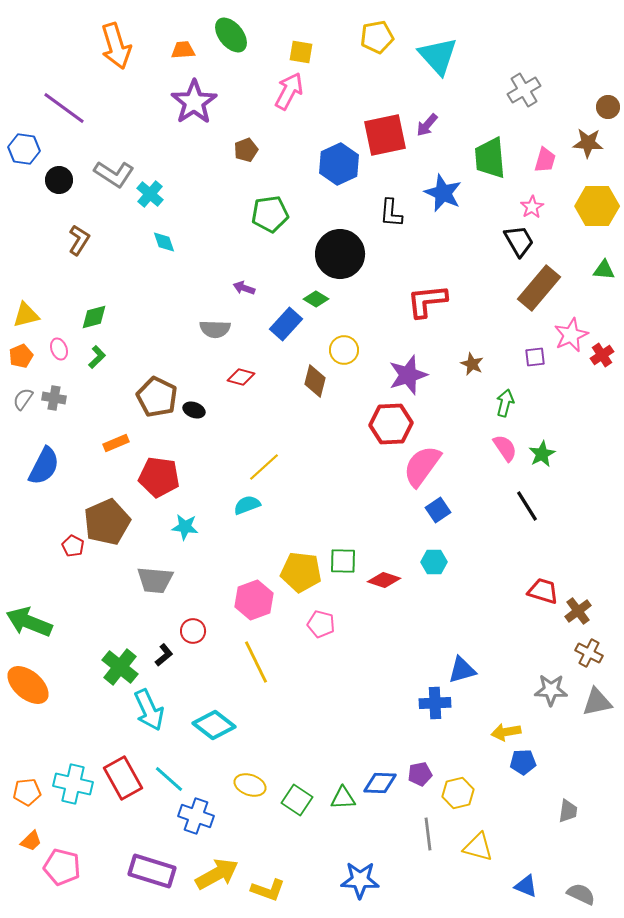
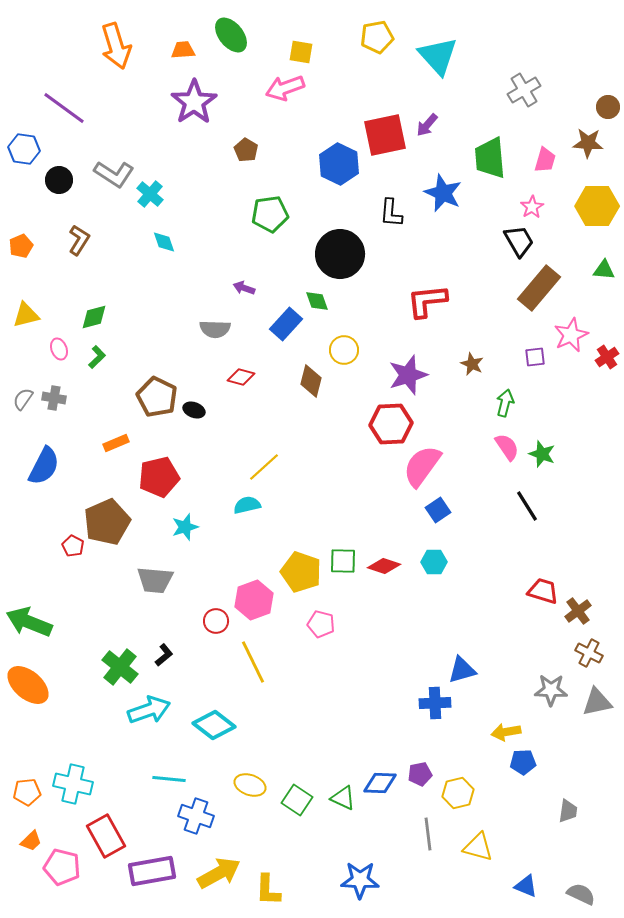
pink arrow at (289, 91): moved 4 px left, 3 px up; rotated 138 degrees counterclockwise
brown pentagon at (246, 150): rotated 20 degrees counterclockwise
blue hexagon at (339, 164): rotated 9 degrees counterclockwise
green diamond at (316, 299): moved 1 px right, 2 px down; rotated 40 degrees clockwise
red cross at (602, 355): moved 5 px right, 2 px down
orange pentagon at (21, 356): moved 110 px up
brown diamond at (315, 381): moved 4 px left
pink semicircle at (505, 448): moved 2 px right, 1 px up
green star at (542, 454): rotated 24 degrees counterclockwise
red pentagon at (159, 477): rotated 21 degrees counterclockwise
cyan semicircle at (247, 505): rotated 8 degrees clockwise
cyan star at (185, 527): rotated 24 degrees counterclockwise
yellow pentagon at (301, 572): rotated 12 degrees clockwise
red diamond at (384, 580): moved 14 px up
red circle at (193, 631): moved 23 px right, 10 px up
yellow line at (256, 662): moved 3 px left
cyan arrow at (149, 710): rotated 84 degrees counterclockwise
red rectangle at (123, 778): moved 17 px left, 58 px down
cyan line at (169, 779): rotated 36 degrees counterclockwise
green triangle at (343, 798): rotated 28 degrees clockwise
purple rectangle at (152, 871): rotated 27 degrees counterclockwise
yellow arrow at (217, 874): moved 2 px right, 1 px up
yellow L-shape at (268, 890): rotated 72 degrees clockwise
